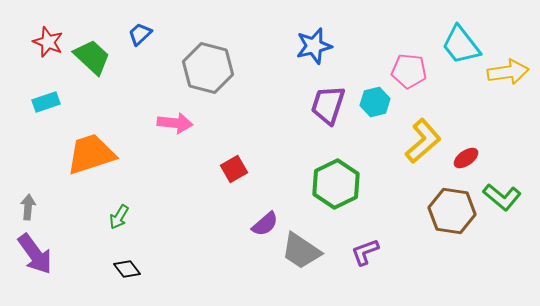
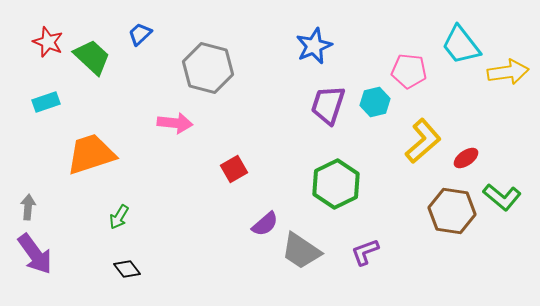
blue star: rotated 9 degrees counterclockwise
